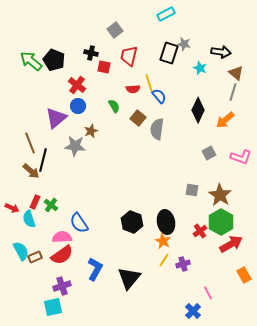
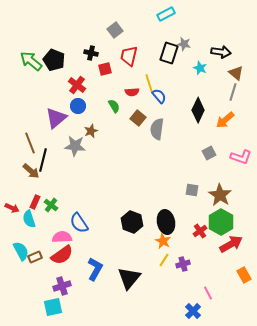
red square at (104, 67): moved 1 px right, 2 px down; rotated 24 degrees counterclockwise
red semicircle at (133, 89): moved 1 px left, 3 px down
